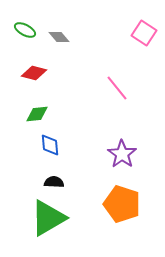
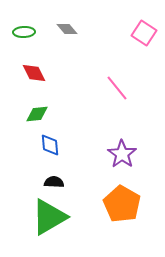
green ellipse: moved 1 px left, 2 px down; rotated 30 degrees counterclockwise
gray diamond: moved 8 px right, 8 px up
red diamond: rotated 50 degrees clockwise
orange pentagon: rotated 12 degrees clockwise
green triangle: moved 1 px right, 1 px up
